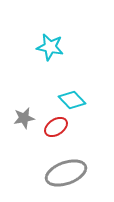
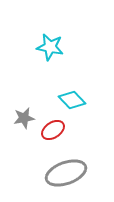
red ellipse: moved 3 px left, 3 px down
